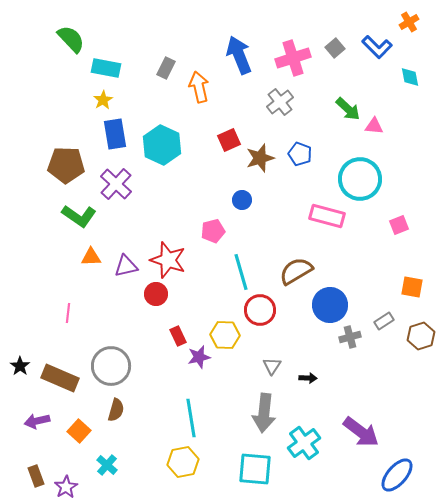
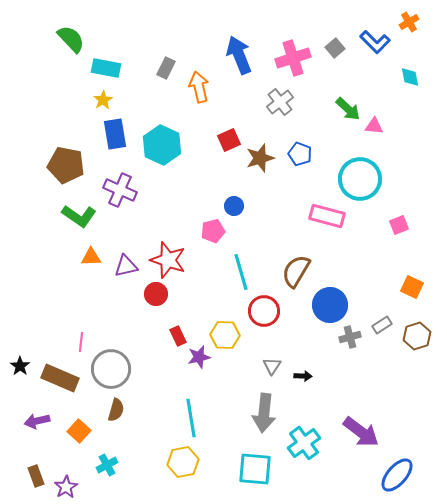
blue L-shape at (377, 47): moved 2 px left, 5 px up
brown pentagon at (66, 165): rotated 9 degrees clockwise
purple cross at (116, 184): moved 4 px right, 6 px down; rotated 20 degrees counterclockwise
blue circle at (242, 200): moved 8 px left, 6 px down
brown semicircle at (296, 271): rotated 28 degrees counterclockwise
orange square at (412, 287): rotated 15 degrees clockwise
red circle at (260, 310): moved 4 px right, 1 px down
pink line at (68, 313): moved 13 px right, 29 px down
gray rectangle at (384, 321): moved 2 px left, 4 px down
brown hexagon at (421, 336): moved 4 px left
gray circle at (111, 366): moved 3 px down
black arrow at (308, 378): moved 5 px left, 2 px up
cyan cross at (107, 465): rotated 20 degrees clockwise
